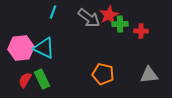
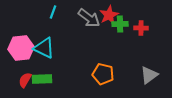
red cross: moved 3 px up
gray triangle: rotated 30 degrees counterclockwise
green rectangle: rotated 66 degrees counterclockwise
